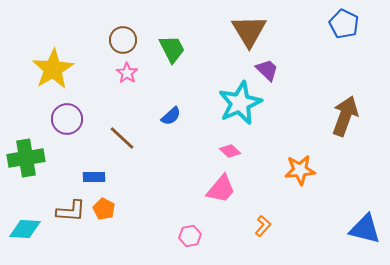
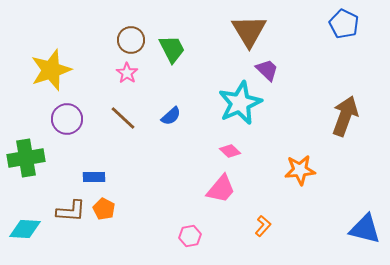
brown circle: moved 8 px right
yellow star: moved 2 px left, 1 px down; rotated 12 degrees clockwise
brown line: moved 1 px right, 20 px up
